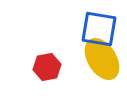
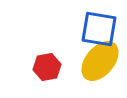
yellow ellipse: moved 2 px left, 2 px down; rotated 72 degrees clockwise
